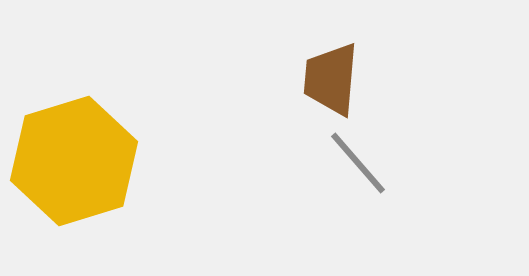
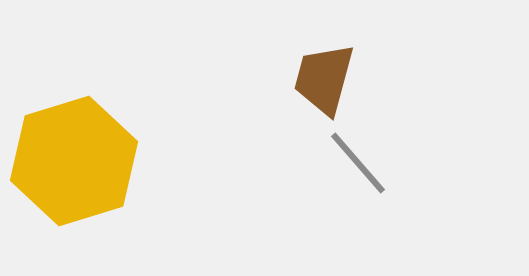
brown trapezoid: moved 7 px left; rotated 10 degrees clockwise
